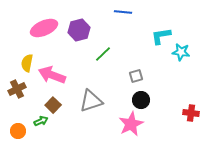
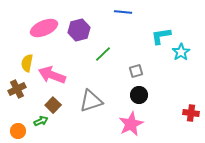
cyan star: rotated 30 degrees clockwise
gray square: moved 5 px up
black circle: moved 2 px left, 5 px up
